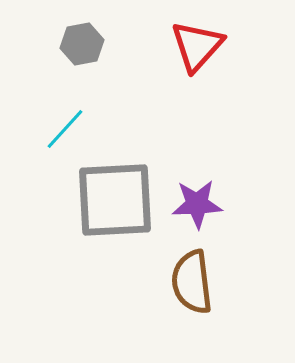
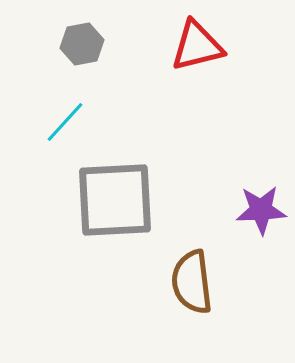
red triangle: rotated 34 degrees clockwise
cyan line: moved 7 px up
purple star: moved 64 px right, 6 px down
